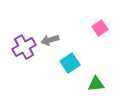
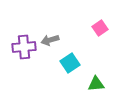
purple cross: rotated 25 degrees clockwise
